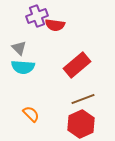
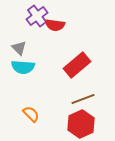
purple cross: rotated 15 degrees counterclockwise
